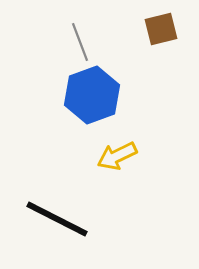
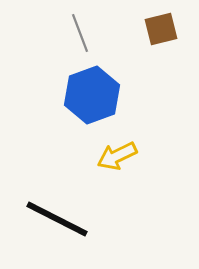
gray line: moved 9 px up
